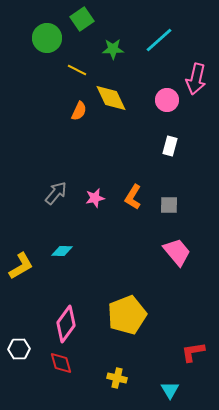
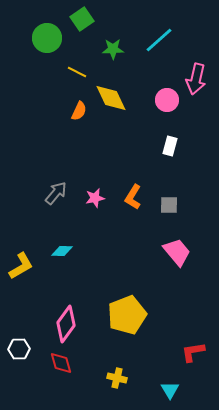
yellow line: moved 2 px down
